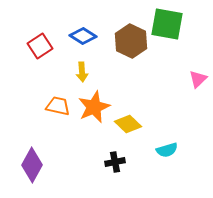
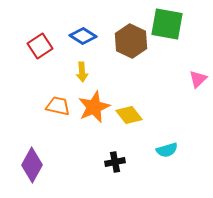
yellow diamond: moved 1 px right, 9 px up; rotated 8 degrees clockwise
